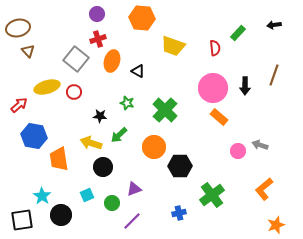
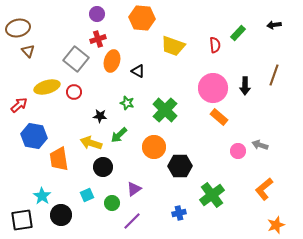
red semicircle at (215, 48): moved 3 px up
purple triangle at (134, 189): rotated 14 degrees counterclockwise
